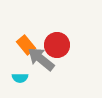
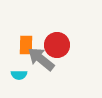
orange rectangle: rotated 42 degrees clockwise
cyan semicircle: moved 1 px left, 3 px up
